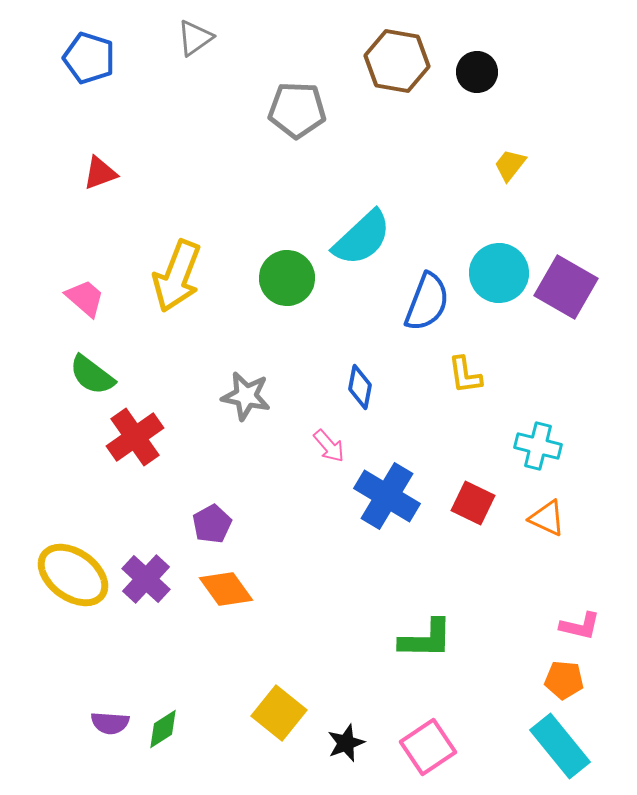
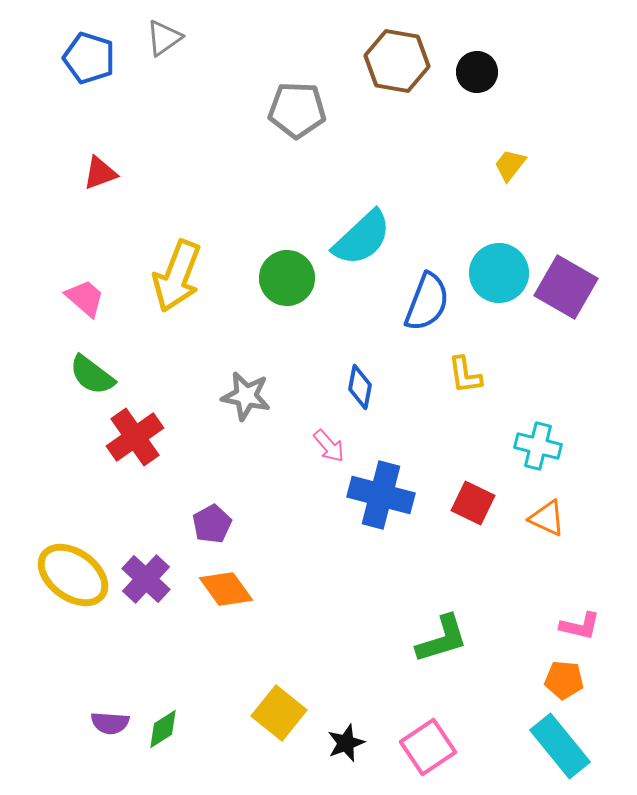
gray triangle: moved 31 px left
blue cross: moved 6 px left, 1 px up; rotated 16 degrees counterclockwise
green L-shape: moved 16 px right; rotated 18 degrees counterclockwise
